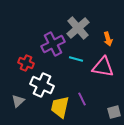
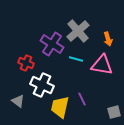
gray cross: moved 3 px down
purple cross: moved 1 px left; rotated 30 degrees counterclockwise
pink triangle: moved 1 px left, 2 px up
gray triangle: rotated 40 degrees counterclockwise
